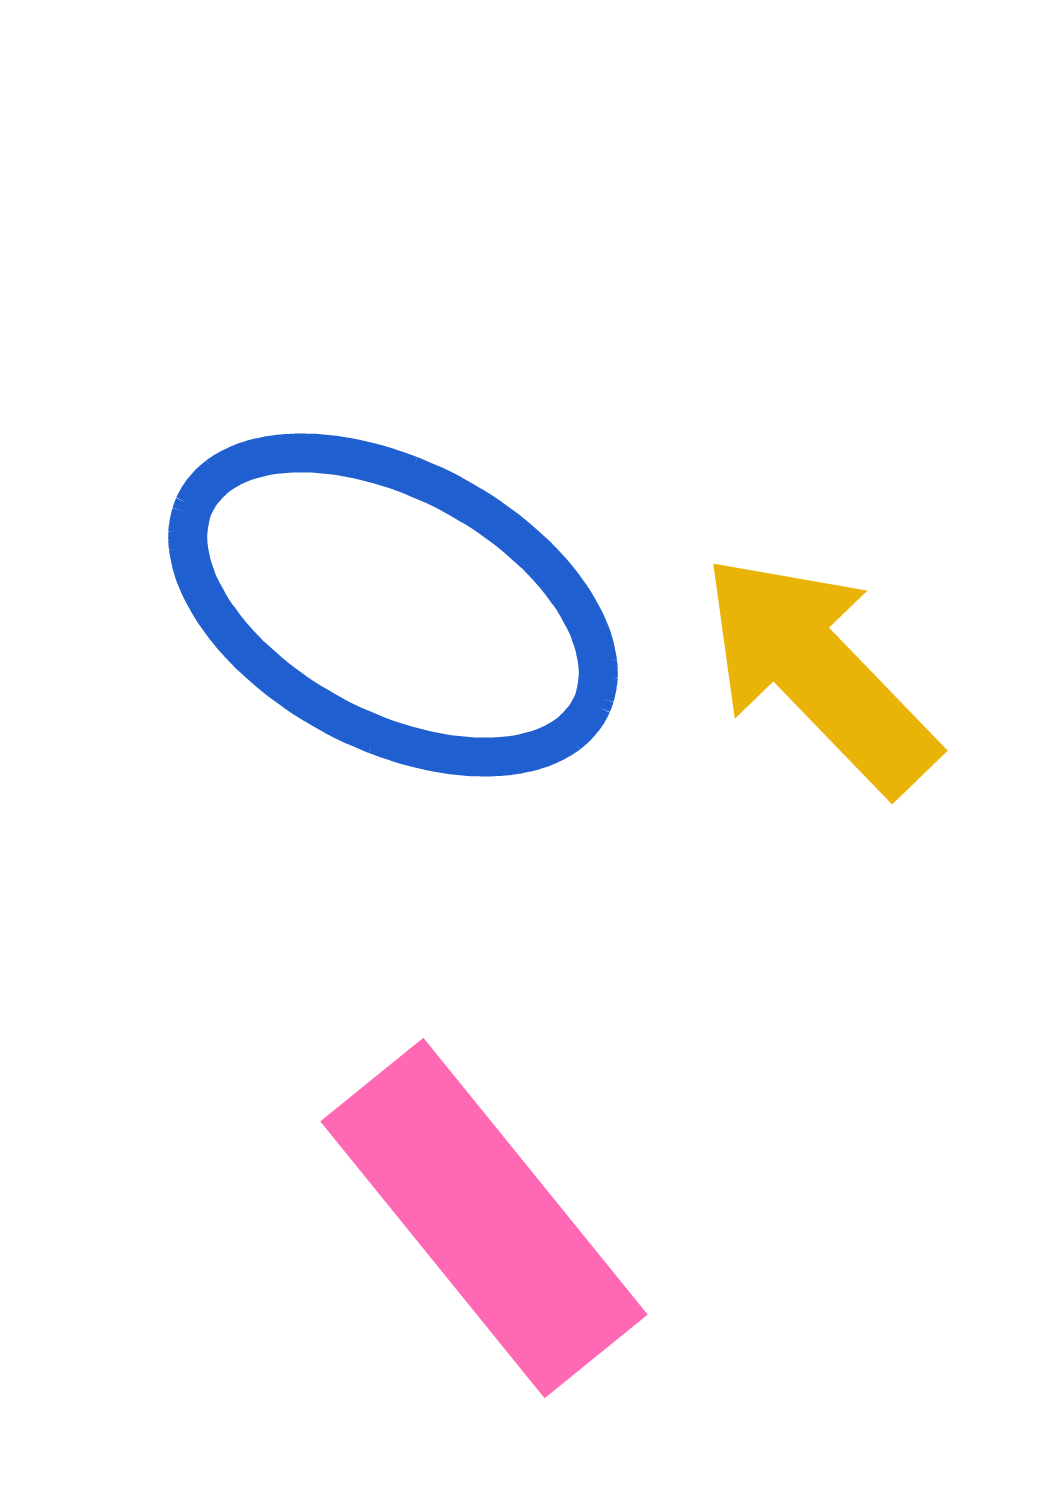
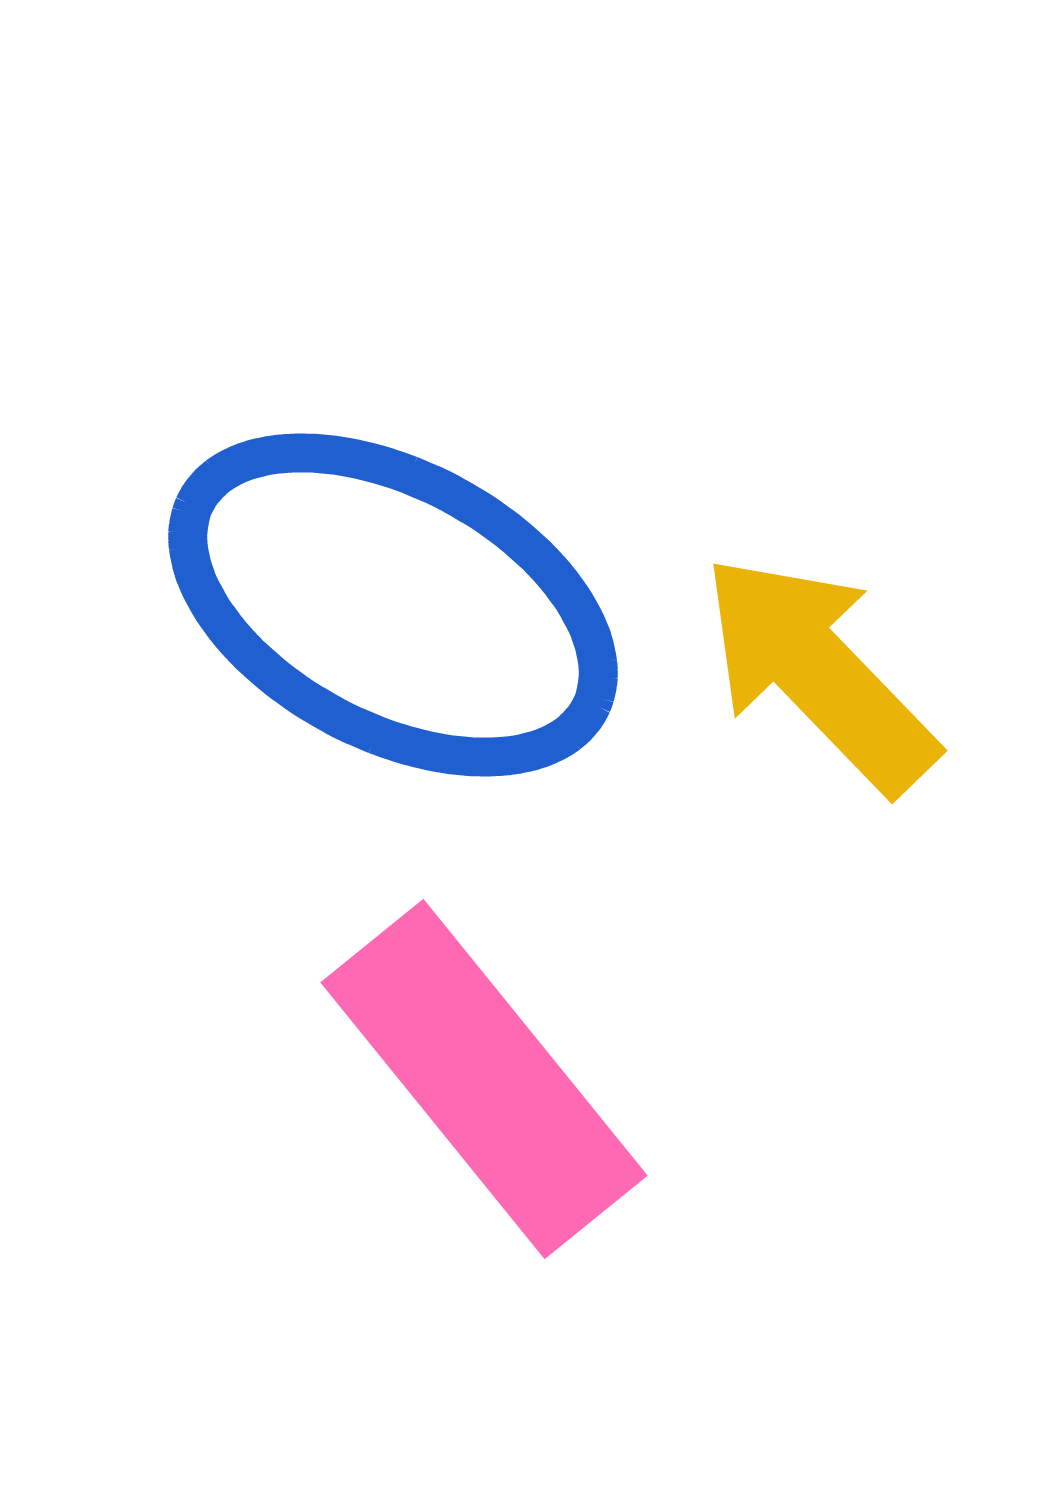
pink rectangle: moved 139 px up
